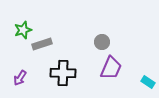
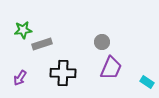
green star: rotated 12 degrees clockwise
cyan rectangle: moved 1 px left
